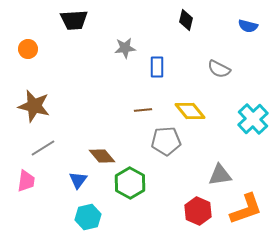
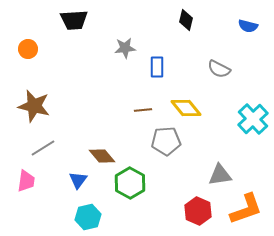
yellow diamond: moved 4 px left, 3 px up
